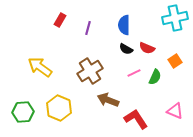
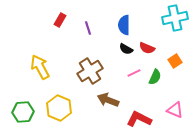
purple line: rotated 32 degrees counterclockwise
yellow arrow: rotated 25 degrees clockwise
pink triangle: moved 1 px up
red L-shape: moved 3 px right; rotated 30 degrees counterclockwise
